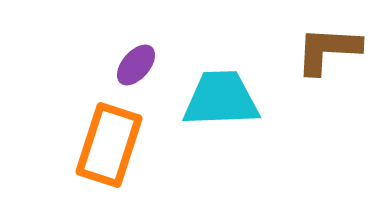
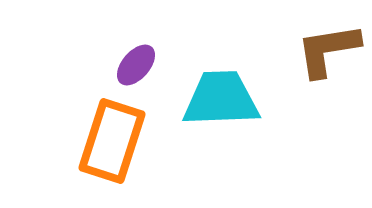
brown L-shape: rotated 12 degrees counterclockwise
orange rectangle: moved 3 px right, 4 px up
